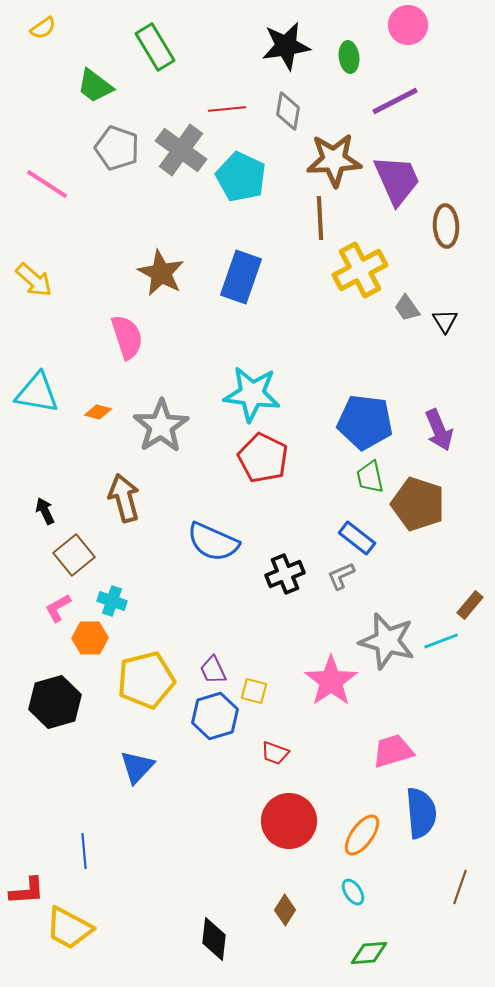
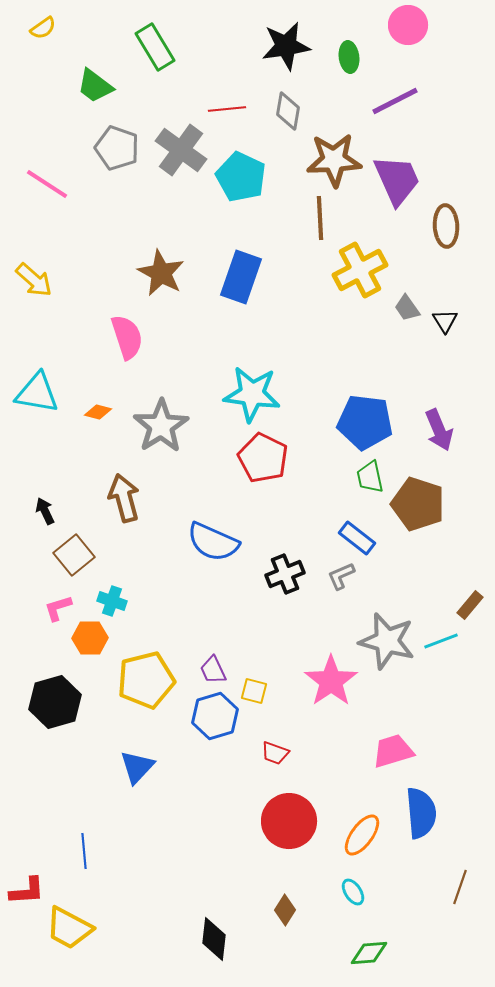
pink L-shape at (58, 608): rotated 12 degrees clockwise
